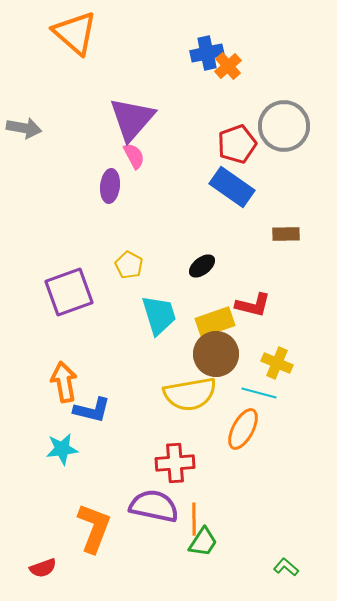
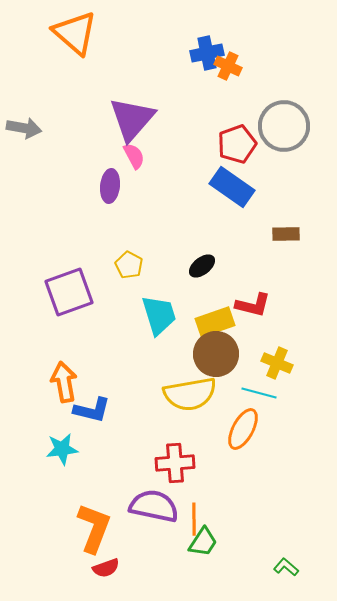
orange cross: rotated 24 degrees counterclockwise
red semicircle: moved 63 px right
